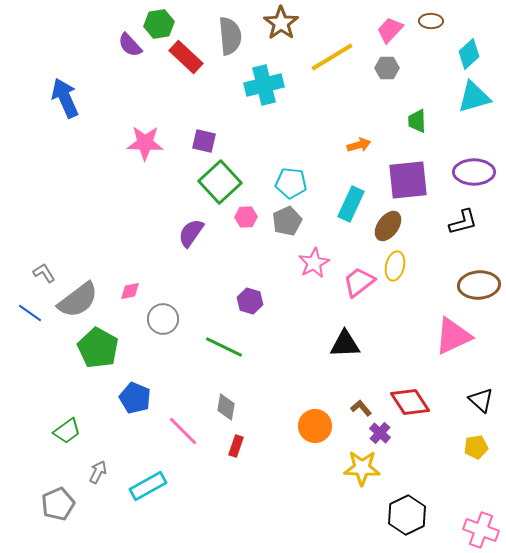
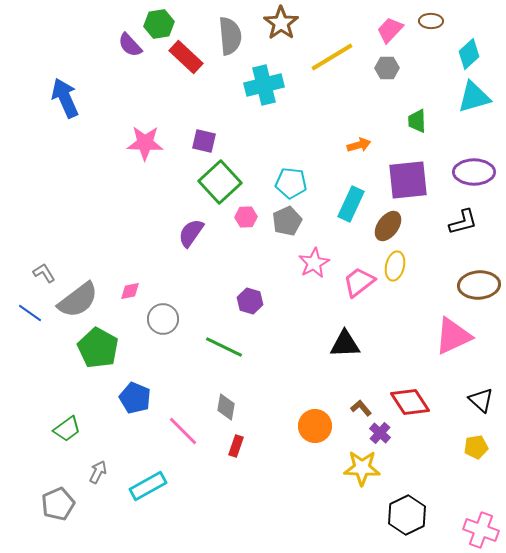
green trapezoid at (67, 431): moved 2 px up
